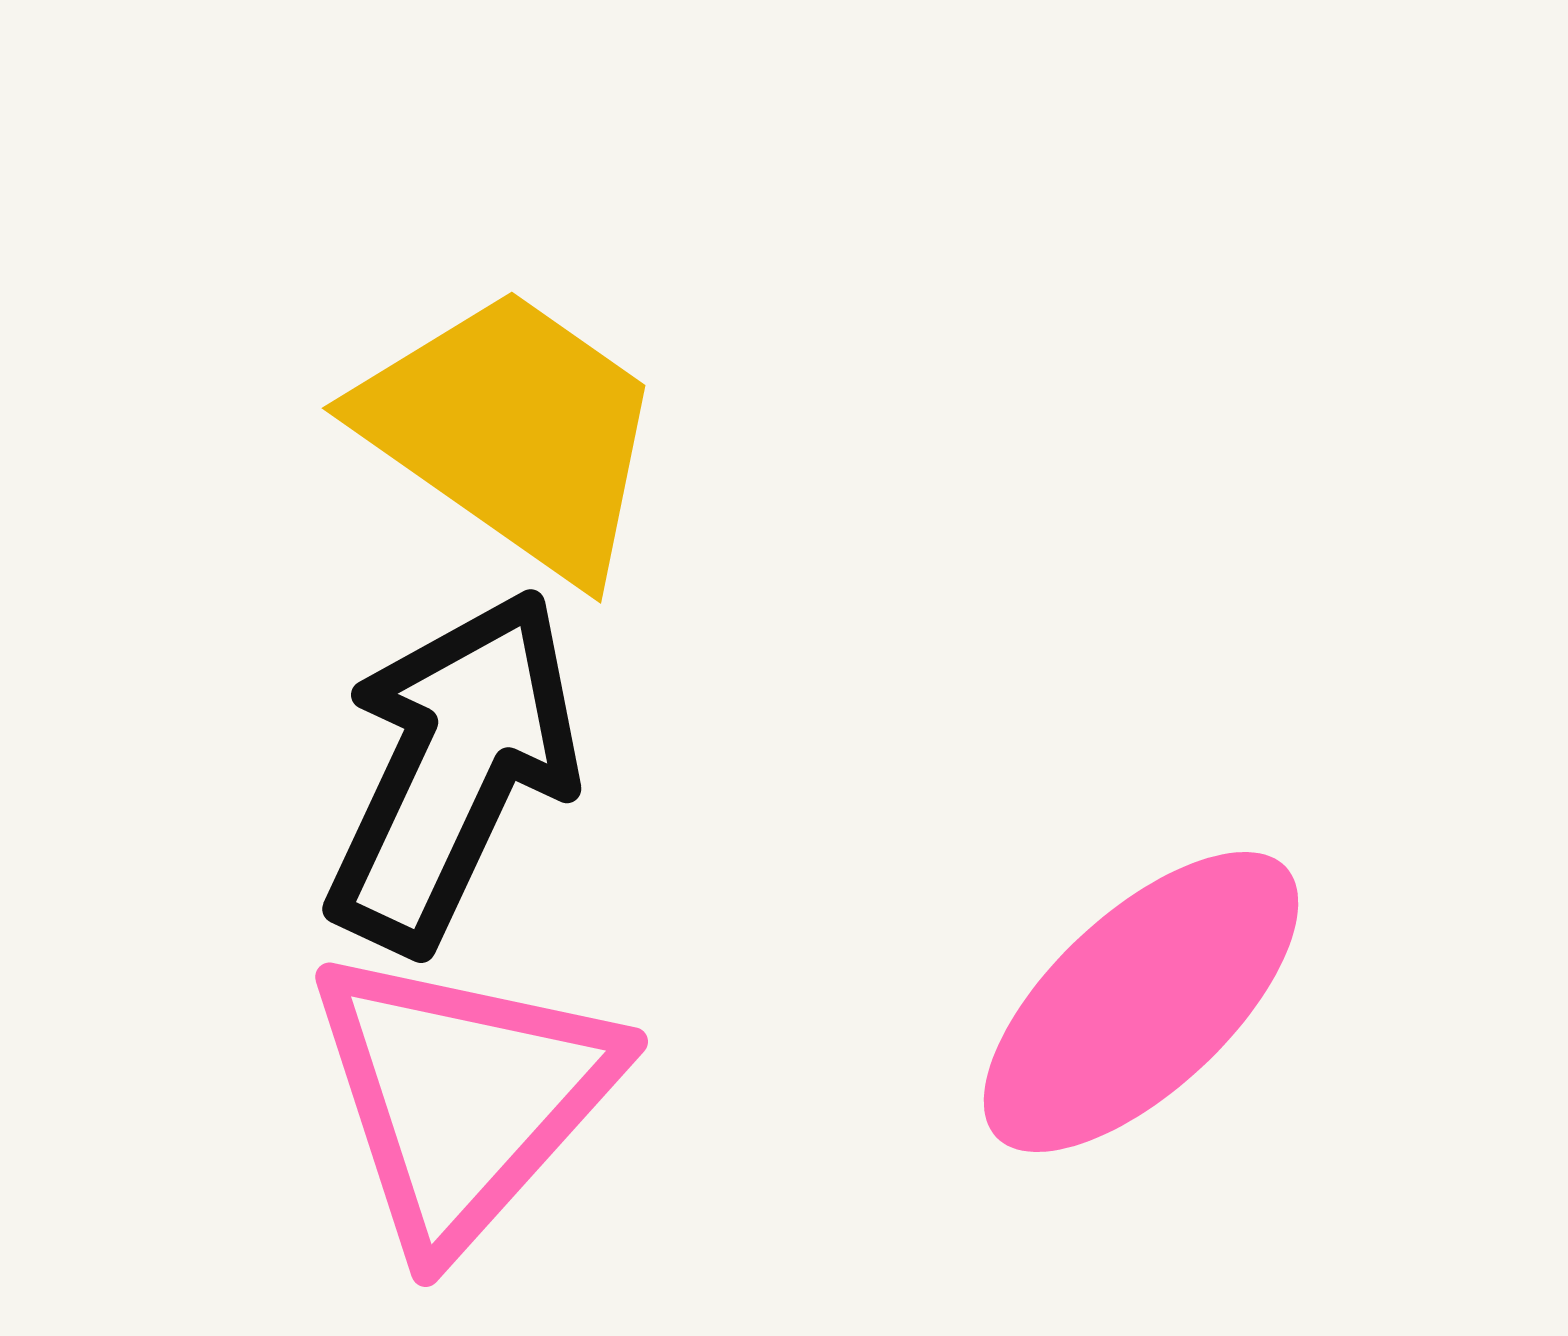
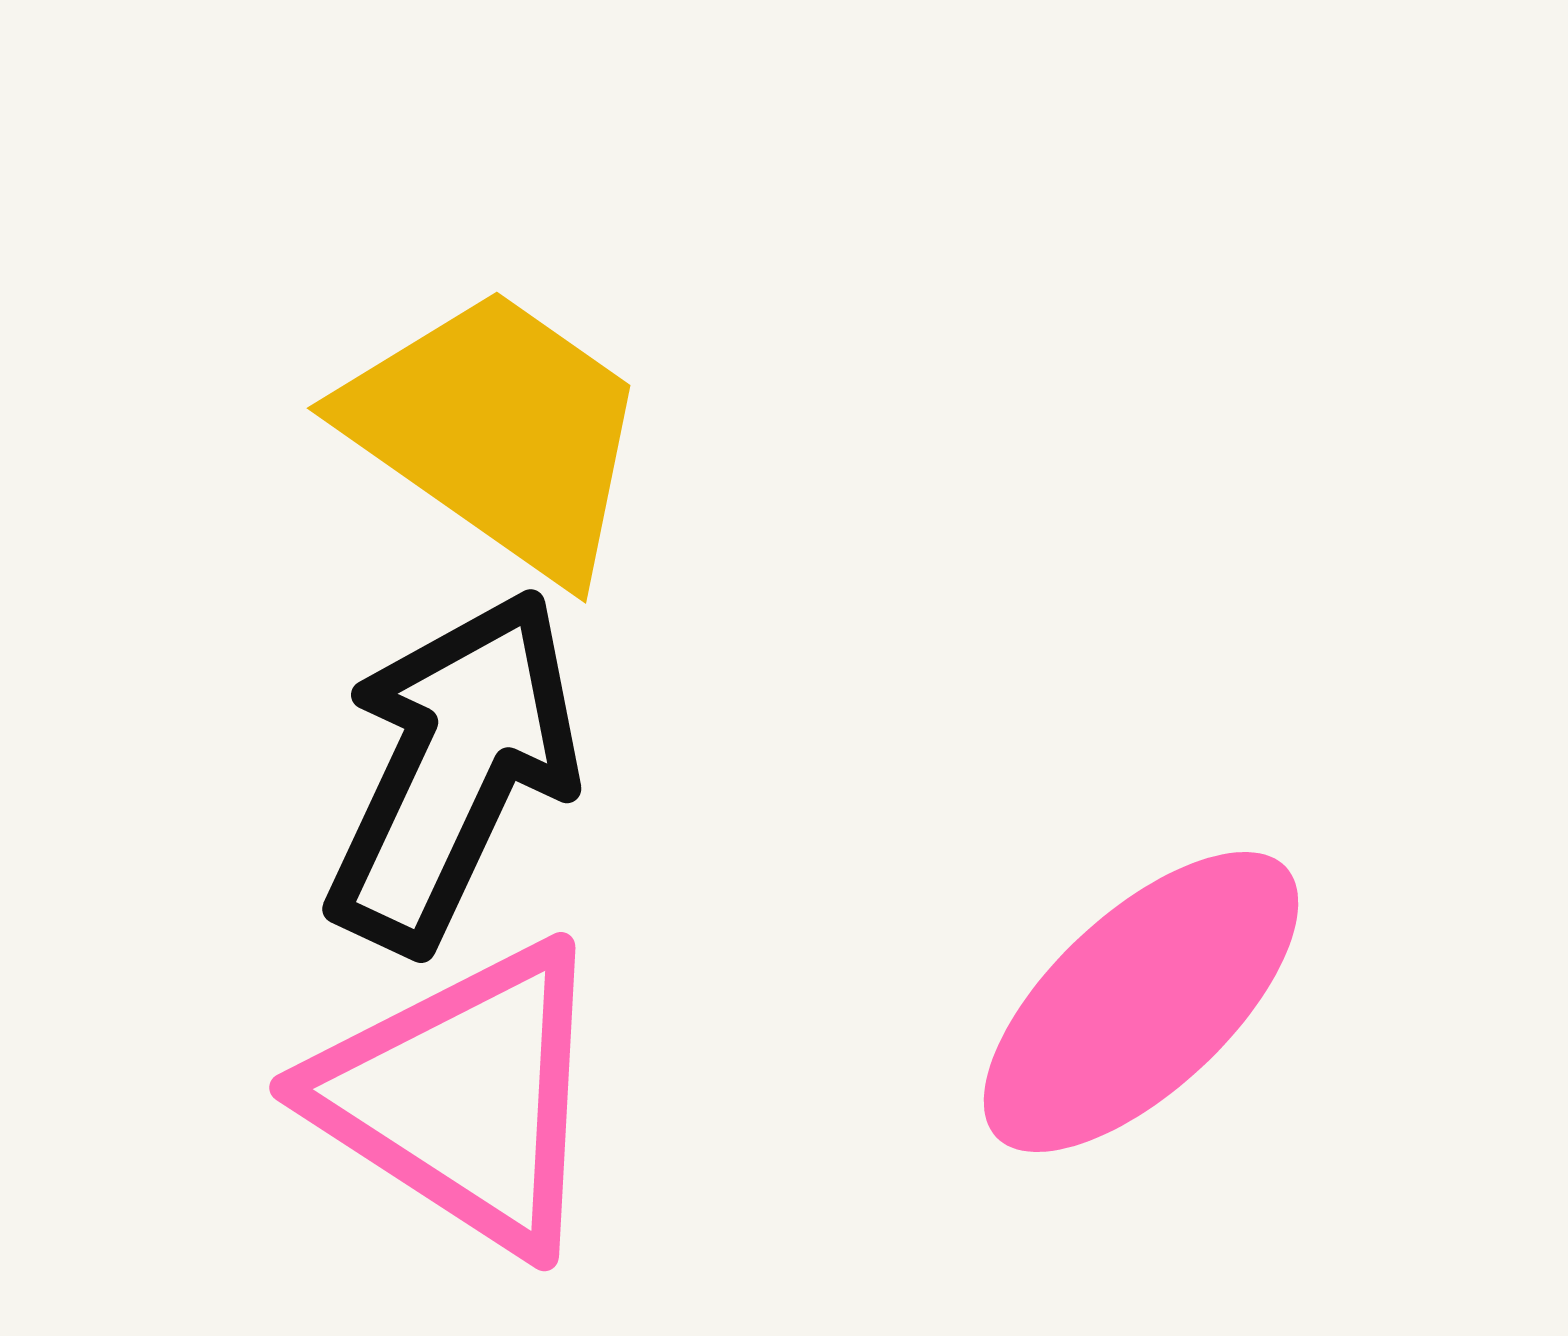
yellow trapezoid: moved 15 px left
pink triangle: rotated 39 degrees counterclockwise
